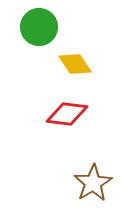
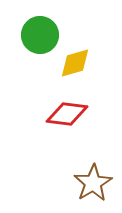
green circle: moved 1 px right, 8 px down
yellow diamond: moved 1 px up; rotated 72 degrees counterclockwise
